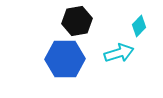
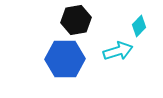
black hexagon: moved 1 px left, 1 px up
cyan arrow: moved 1 px left, 2 px up
